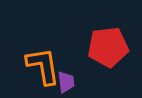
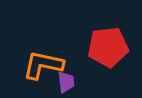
orange L-shape: moved 1 px up; rotated 69 degrees counterclockwise
